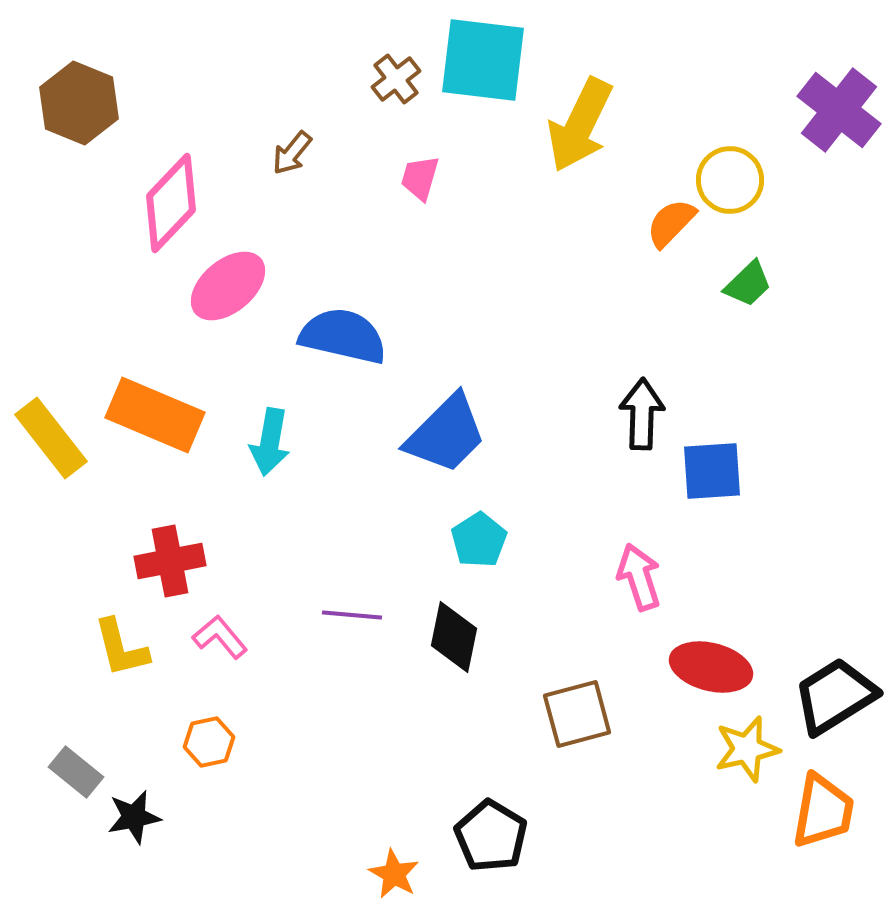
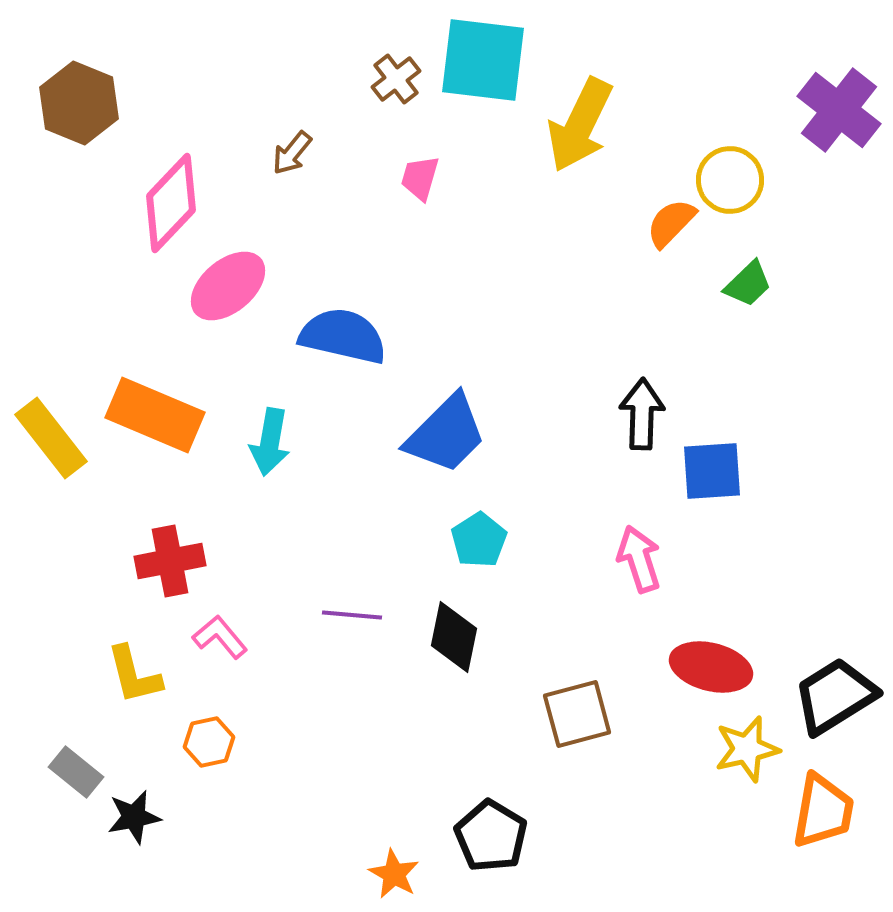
pink arrow: moved 18 px up
yellow L-shape: moved 13 px right, 27 px down
